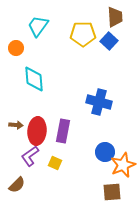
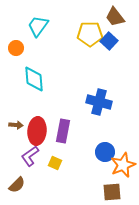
brown trapezoid: rotated 145 degrees clockwise
yellow pentagon: moved 7 px right
